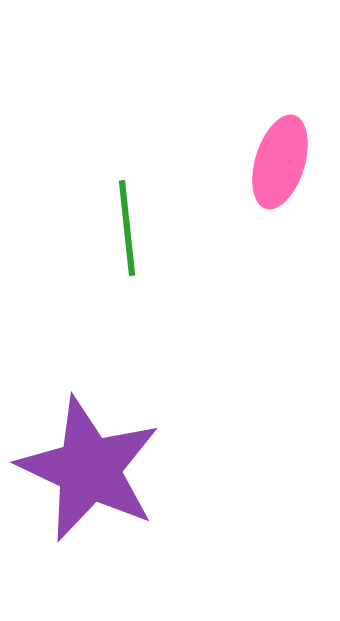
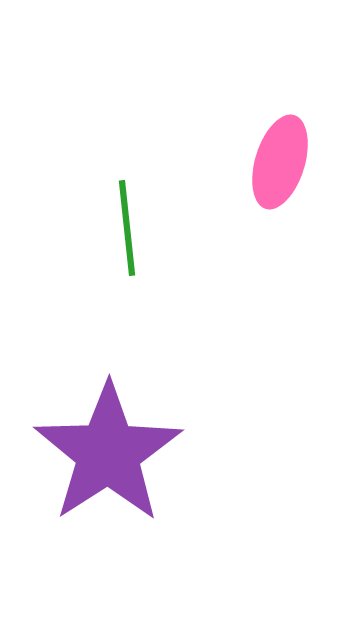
purple star: moved 19 px right, 16 px up; rotated 14 degrees clockwise
